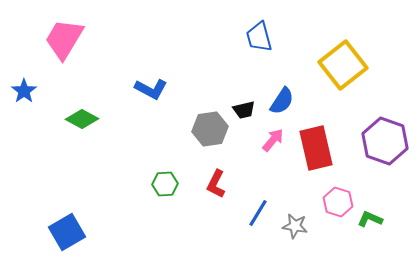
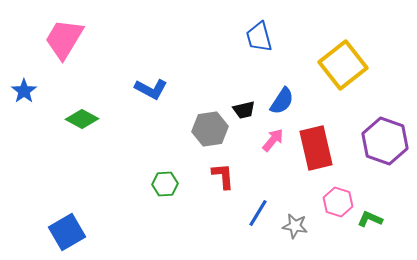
red L-shape: moved 7 px right, 8 px up; rotated 148 degrees clockwise
